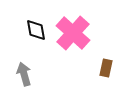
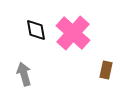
brown rectangle: moved 2 px down
